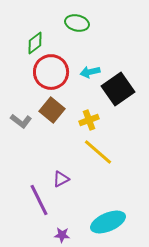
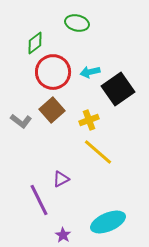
red circle: moved 2 px right
brown square: rotated 10 degrees clockwise
purple star: moved 1 px right; rotated 28 degrees clockwise
